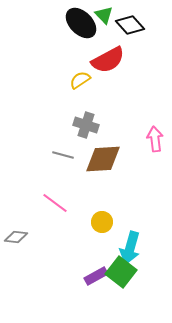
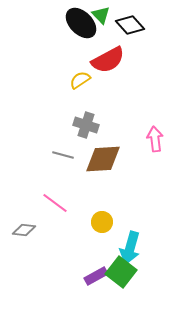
green triangle: moved 3 px left
gray diamond: moved 8 px right, 7 px up
